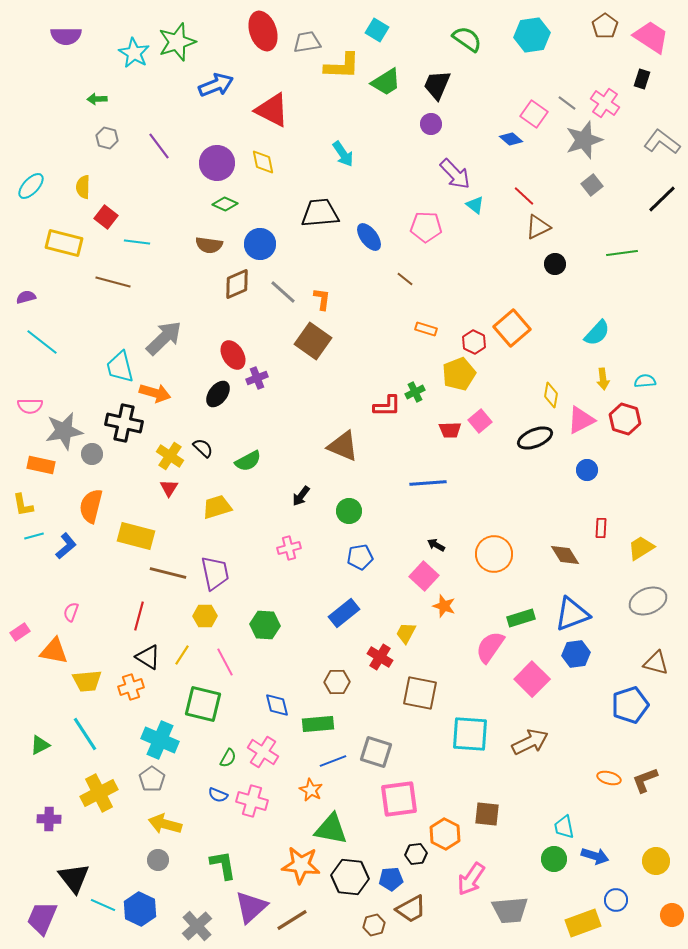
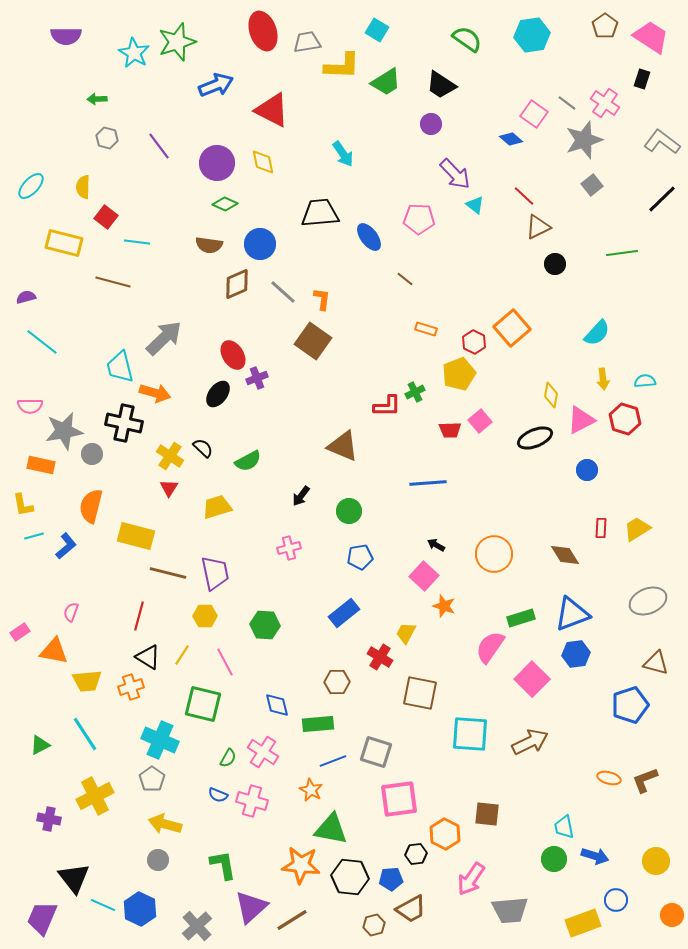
black trapezoid at (437, 85): moved 4 px right; rotated 80 degrees counterclockwise
pink pentagon at (426, 227): moved 7 px left, 8 px up
yellow trapezoid at (641, 548): moved 4 px left, 19 px up
yellow cross at (99, 793): moved 4 px left, 3 px down
purple cross at (49, 819): rotated 10 degrees clockwise
